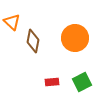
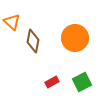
red rectangle: rotated 24 degrees counterclockwise
